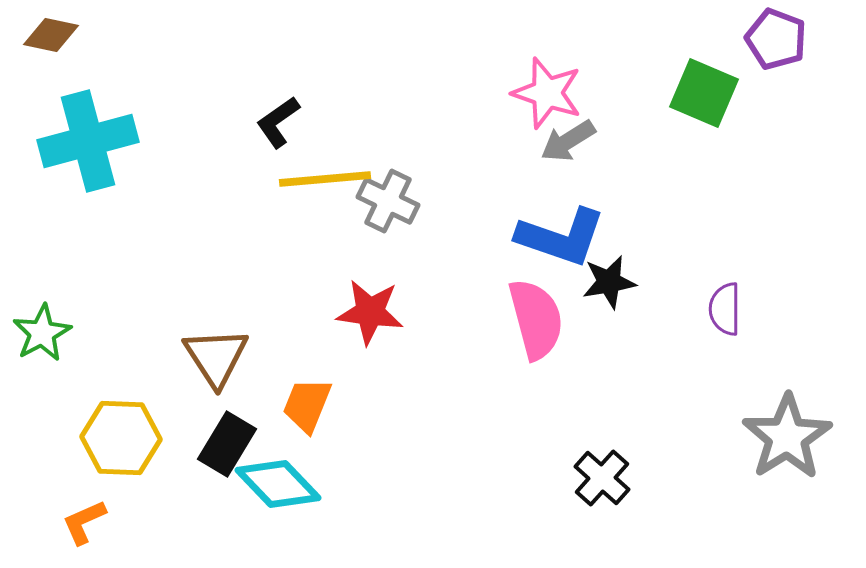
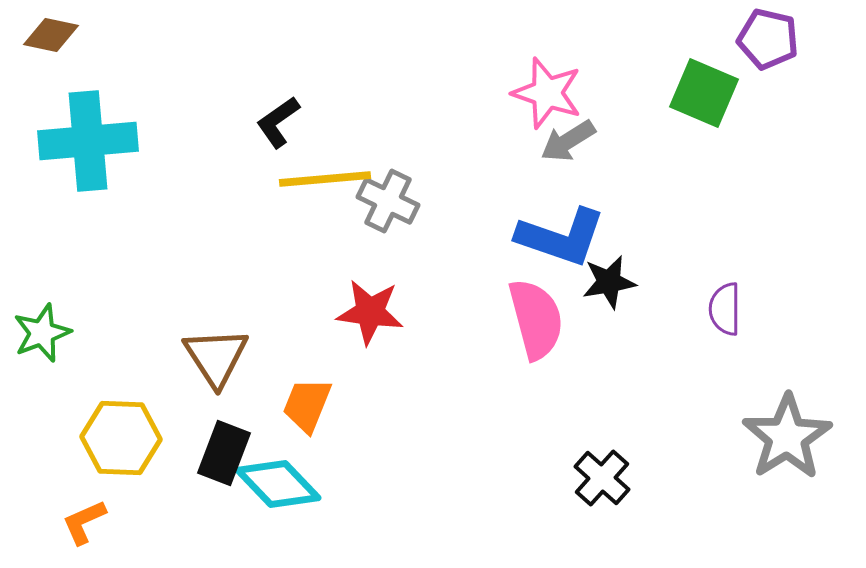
purple pentagon: moved 8 px left; rotated 8 degrees counterclockwise
cyan cross: rotated 10 degrees clockwise
green star: rotated 8 degrees clockwise
black rectangle: moved 3 px left, 9 px down; rotated 10 degrees counterclockwise
